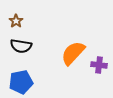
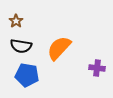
orange semicircle: moved 14 px left, 5 px up
purple cross: moved 2 px left, 3 px down
blue pentagon: moved 6 px right, 7 px up; rotated 20 degrees clockwise
